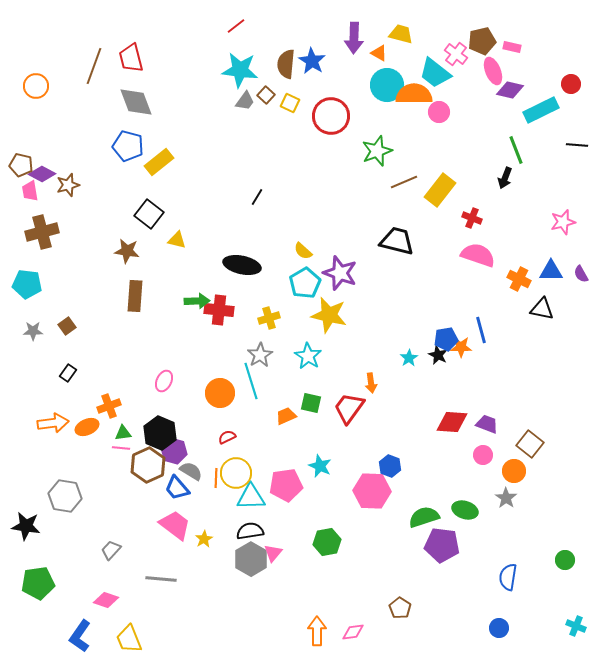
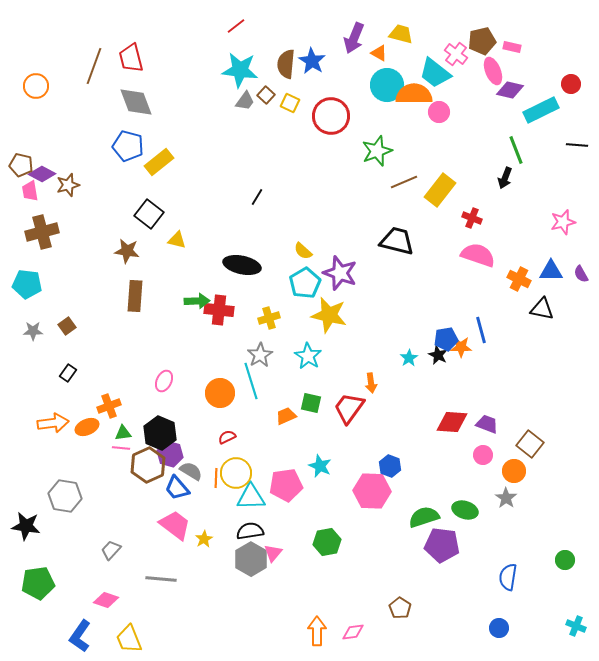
purple arrow at (354, 38): rotated 20 degrees clockwise
purple hexagon at (174, 451): moved 4 px left, 3 px down
